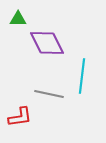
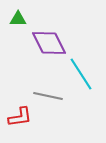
purple diamond: moved 2 px right
cyan line: moved 1 px left, 2 px up; rotated 40 degrees counterclockwise
gray line: moved 1 px left, 2 px down
